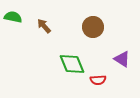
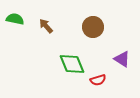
green semicircle: moved 2 px right, 2 px down
brown arrow: moved 2 px right
red semicircle: rotated 14 degrees counterclockwise
